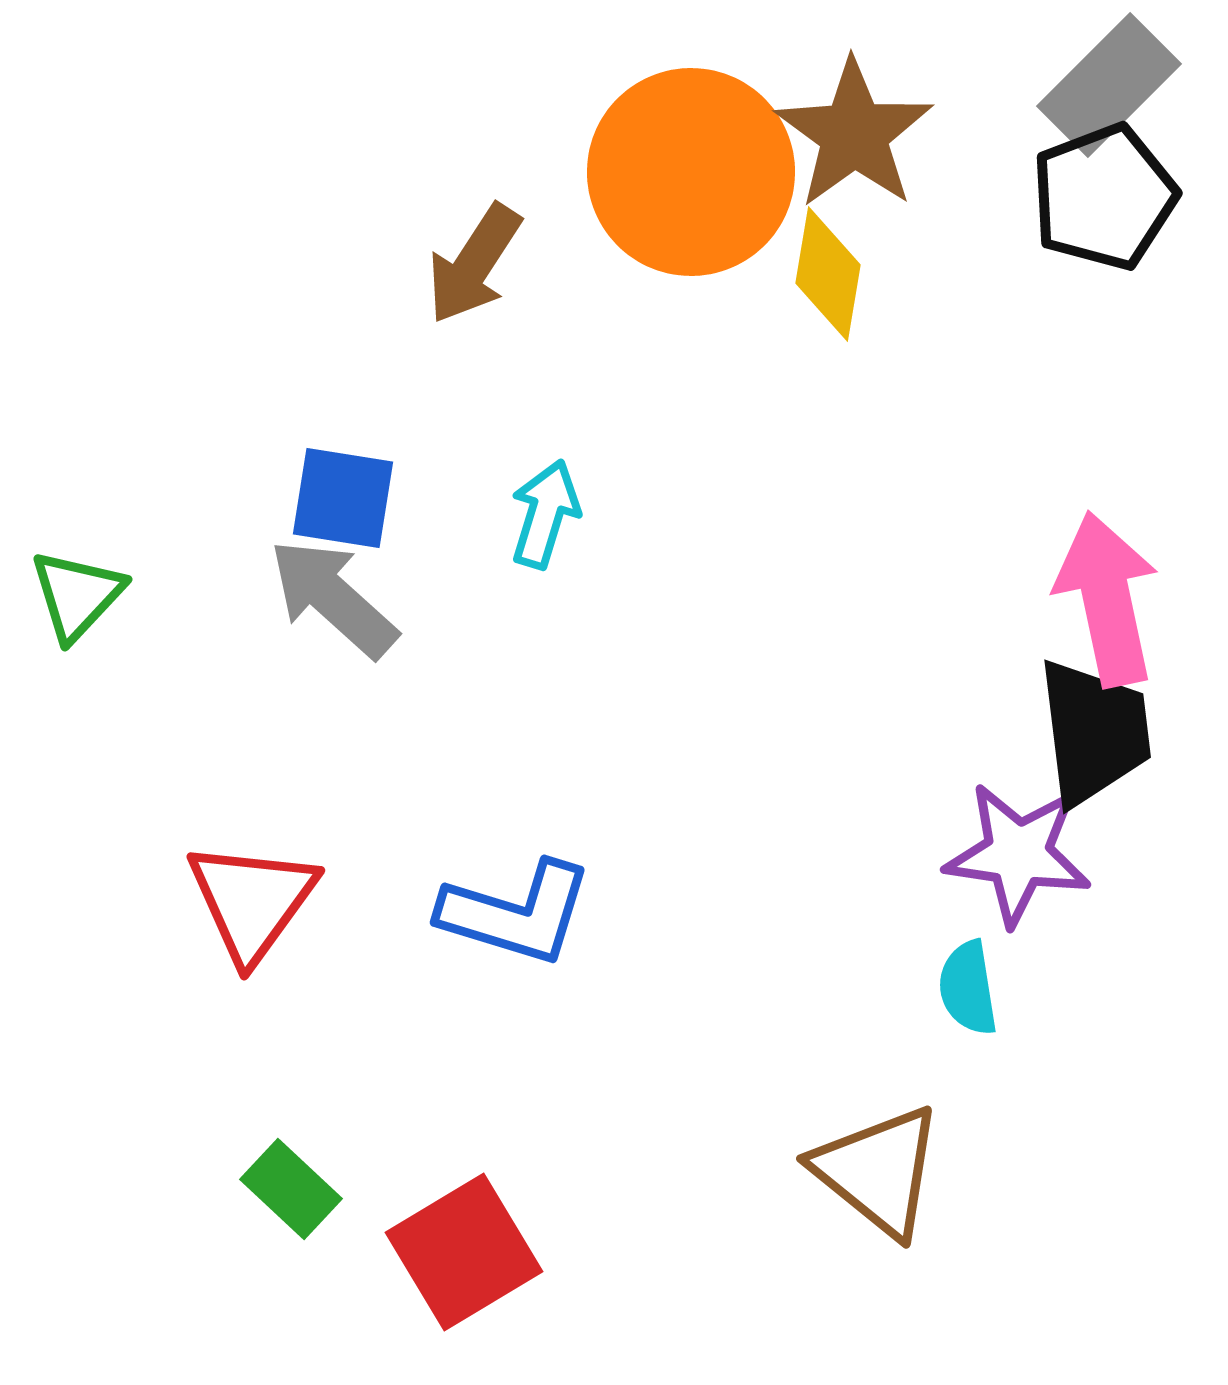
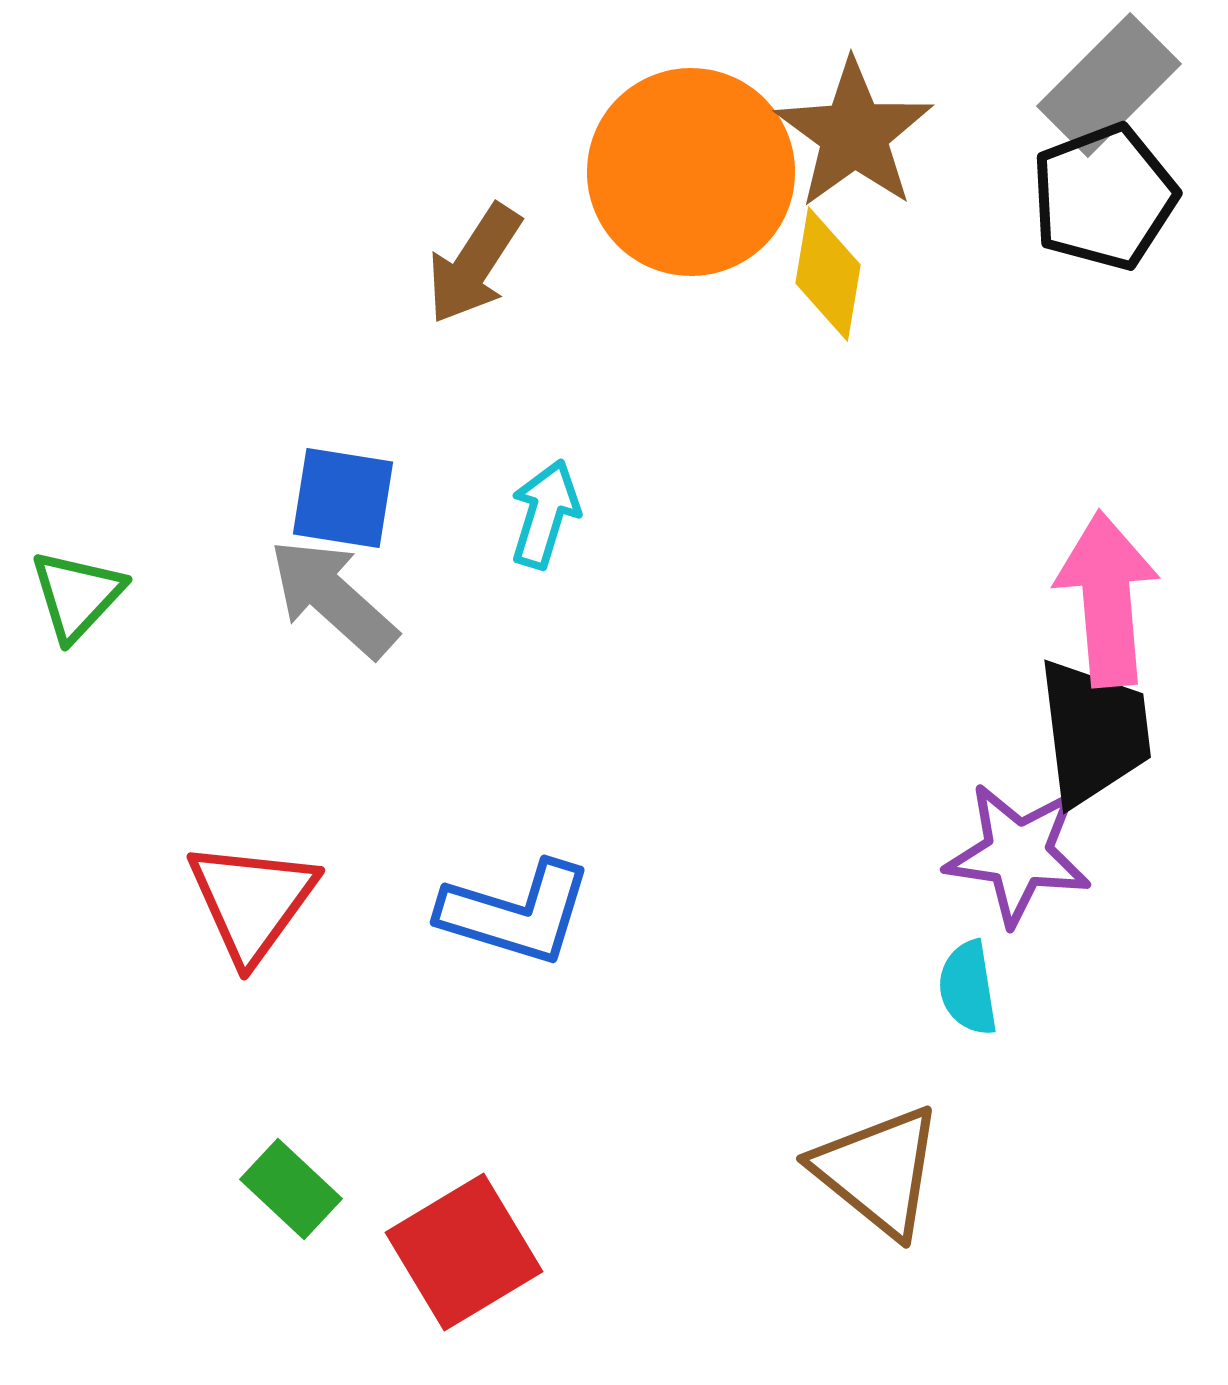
pink arrow: rotated 7 degrees clockwise
